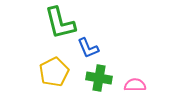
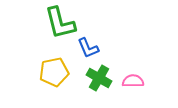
yellow pentagon: rotated 16 degrees clockwise
green cross: rotated 20 degrees clockwise
pink semicircle: moved 2 px left, 4 px up
